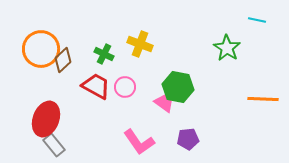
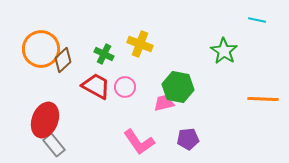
green star: moved 3 px left, 3 px down
pink trapezoid: rotated 50 degrees counterclockwise
red ellipse: moved 1 px left, 1 px down
